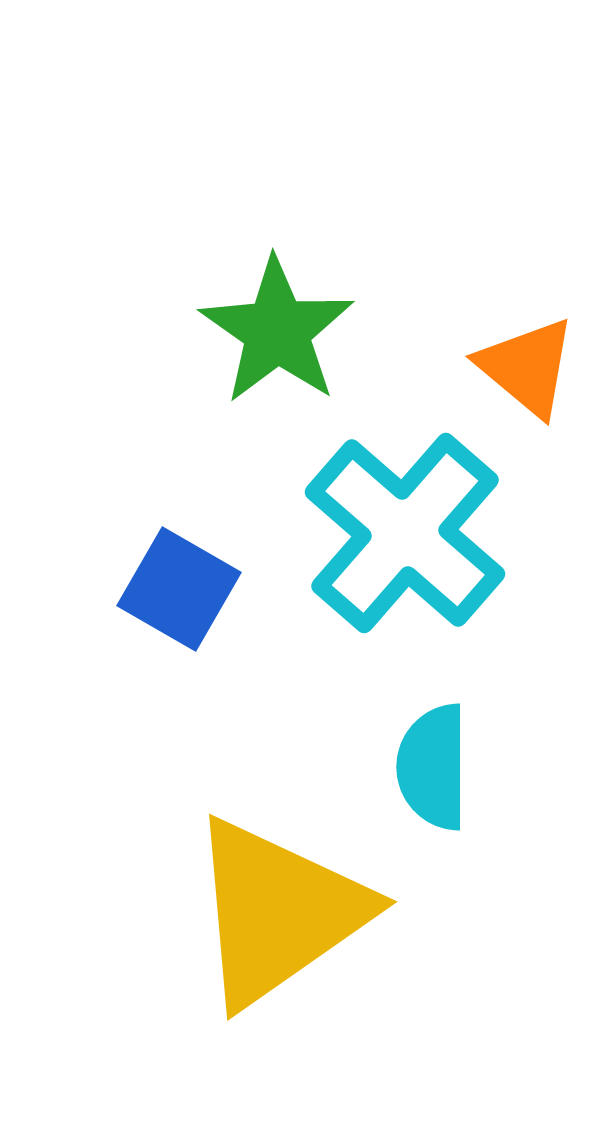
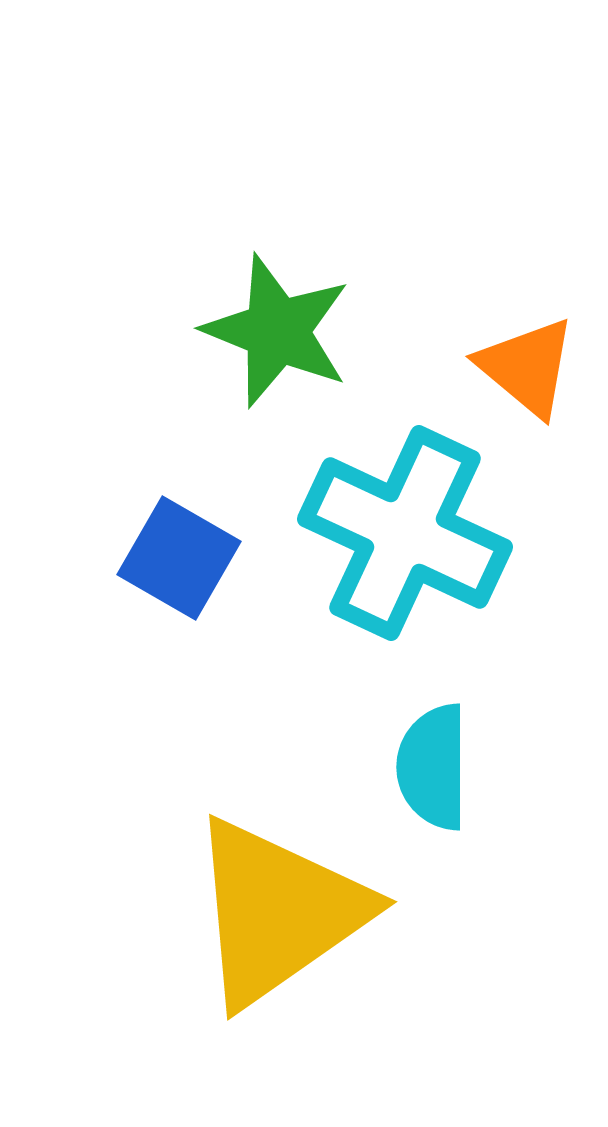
green star: rotated 13 degrees counterclockwise
cyan cross: rotated 16 degrees counterclockwise
blue square: moved 31 px up
